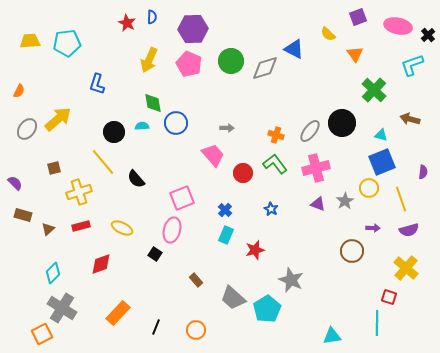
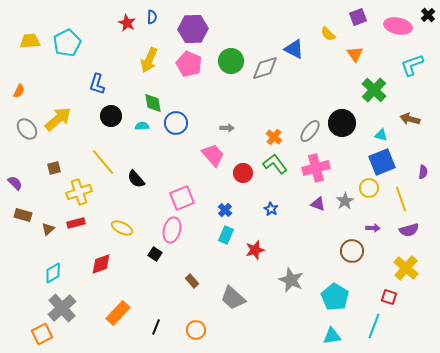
black cross at (428, 35): moved 20 px up
cyan pentagon at (67, 43): rotated 20 degrees counterclockwise
gray ellipse at (27, 129): rotated 75 degrees counterclockwise
black circle at (114, 132): moved 3 px left, 16 px up
orange cross at (276, 135): moved 2 px left, 2 px down; rotated 21 degrees clockwise
red rectangle at (81, 226): moved 5 px left, 3 px up
cyan diamond at (53, 273): rotated 15 degrees clockwise
brown rectangle at (196, 280): moved 4 px left, 1 px down
gray cross at (62, 308): rotated 16 degrees clockwise
cyan pentagon at (267, 309): moved 68 px right, 12 px up; rotated 8 degrees counterclockwise
cyan line at (377, 323): moved 3 px left, 3 px down; rotated 20 degrees clockwise
